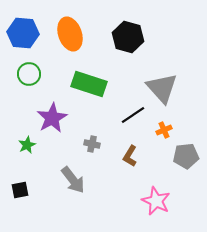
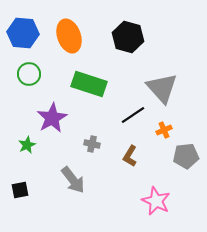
orange ellipse: moved 1 px left, 2 px down
